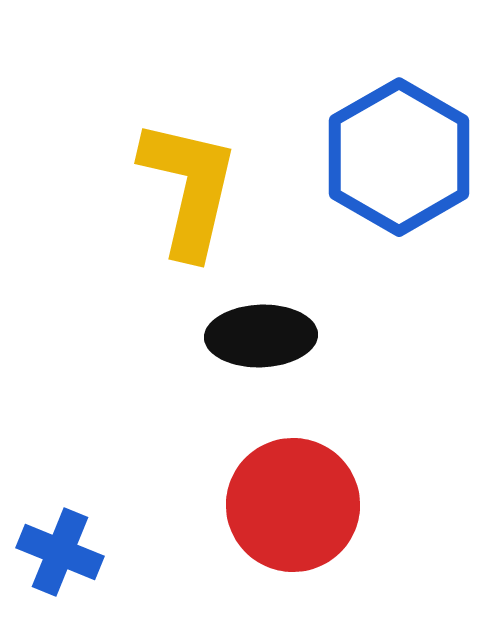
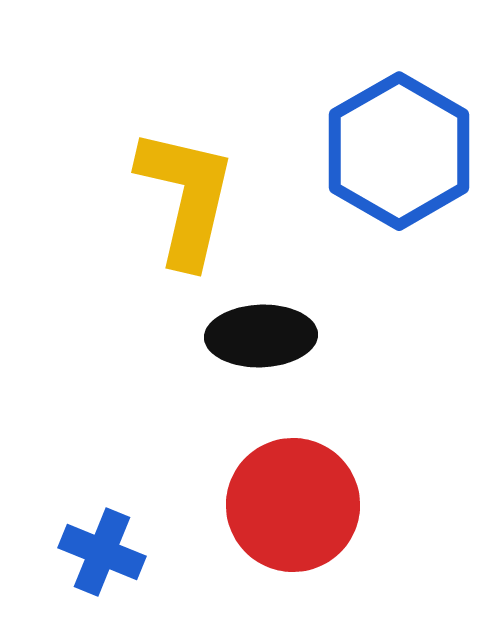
blue hexagon: moved 6 px up
yellow L-shape: moved 3 px left, 9 px down
blue cross: moved 42 px right
